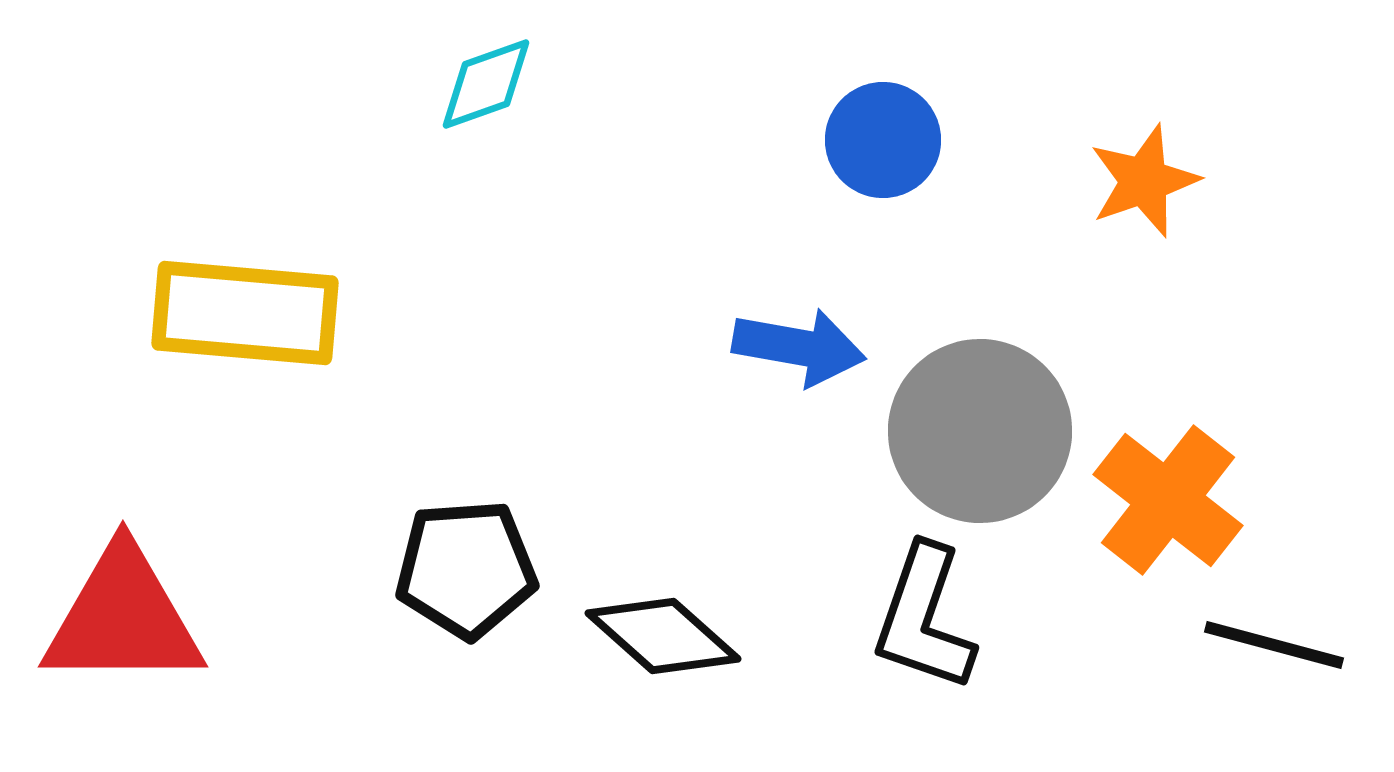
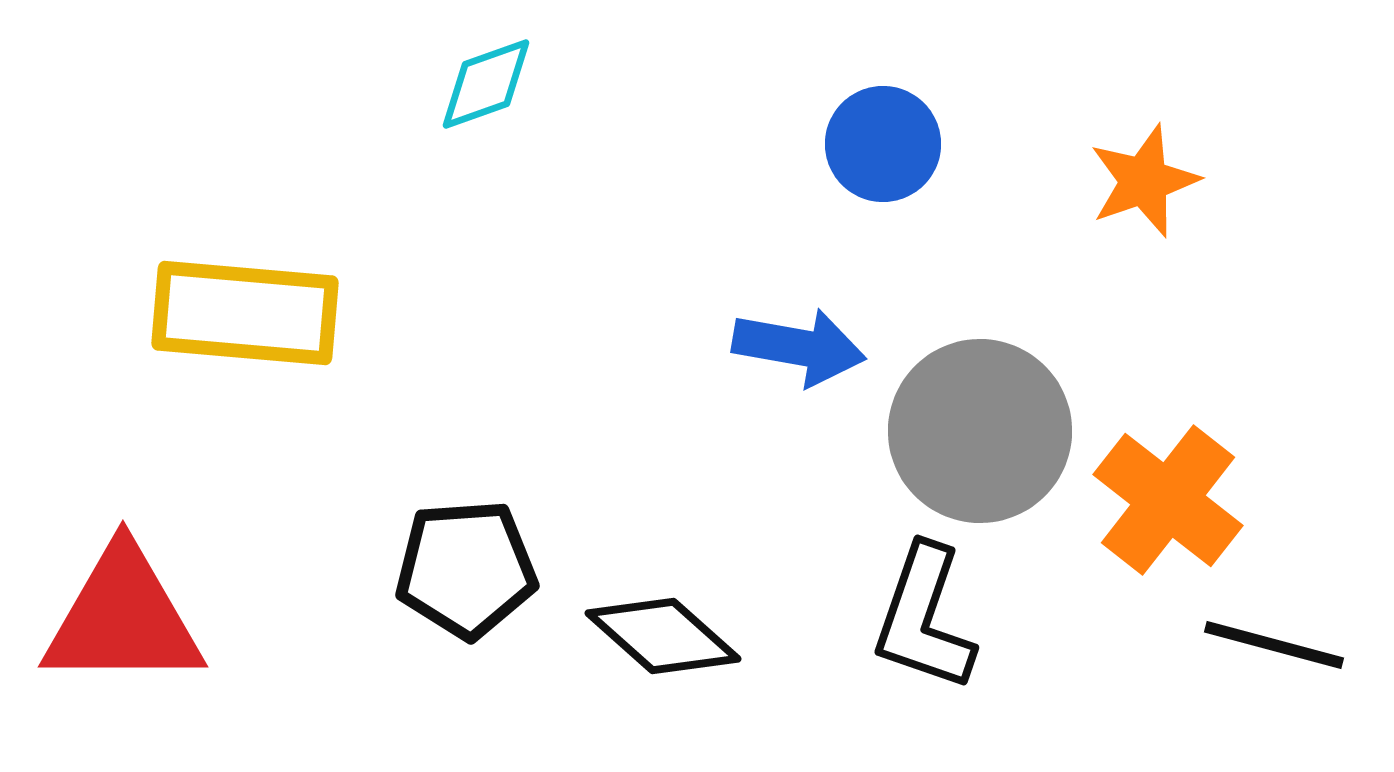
blue circle: moved 4 px down
